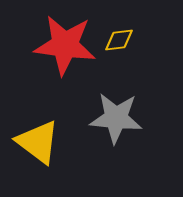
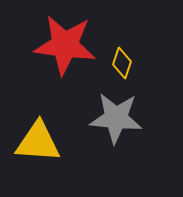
yellow diamond: moved 3 px right, 23 px down; rotated 64 degrees counterclockwise
yellow triangle: rotated 33 degrees counterclockwise
